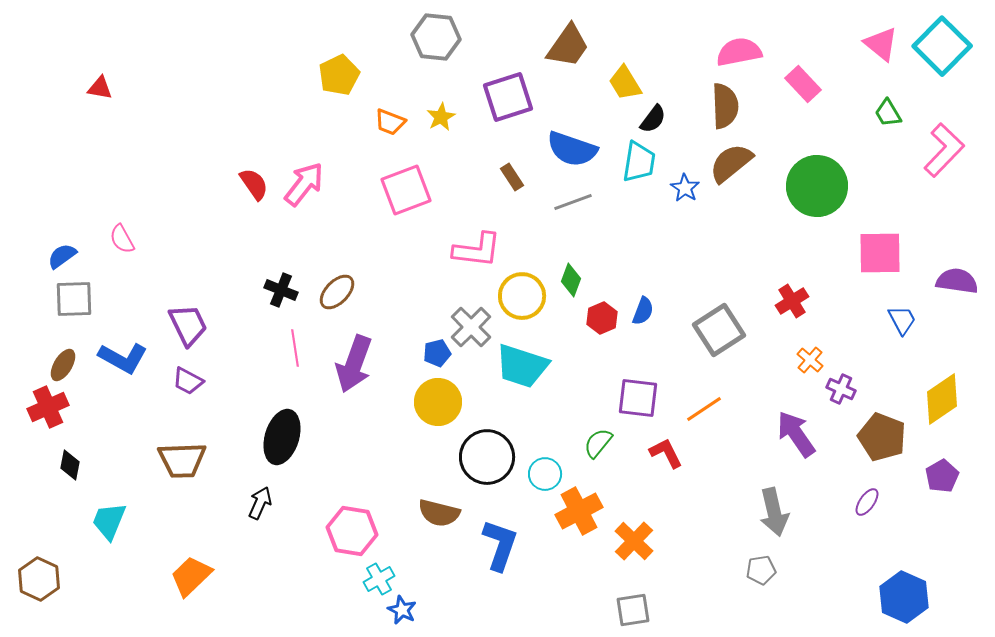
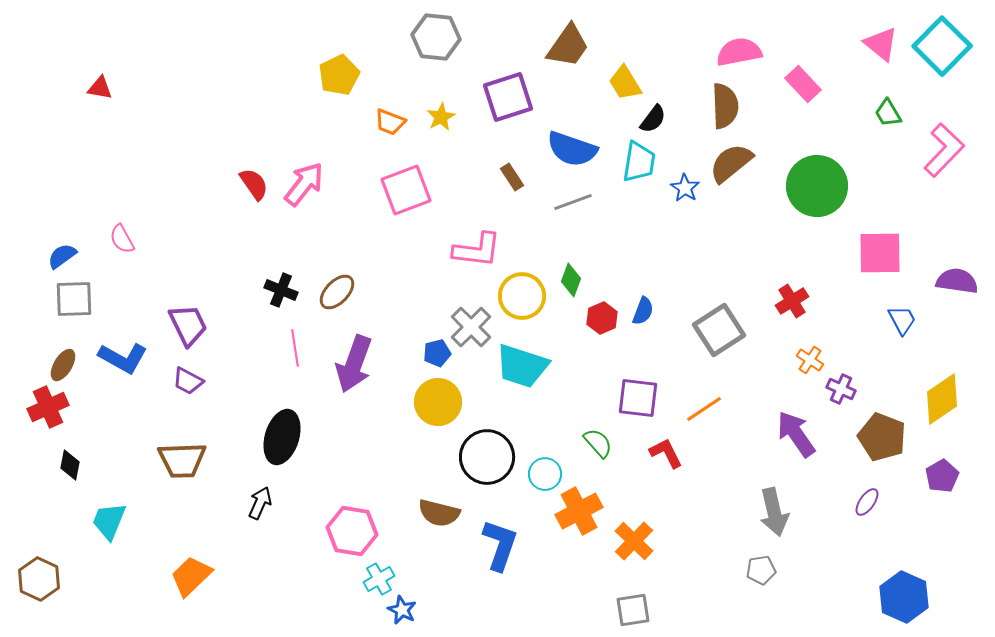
orange cross at (810, 360): rotated 8 degrees counterclockwise
green semicircle at (598, 443): rotated 100 degrees clockwise
